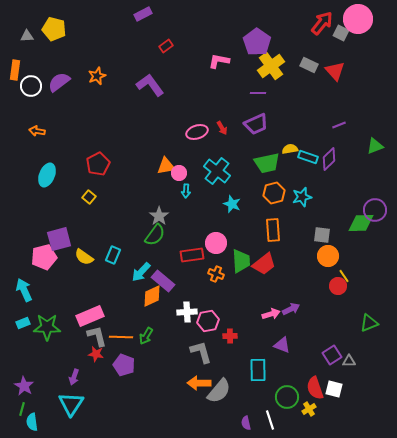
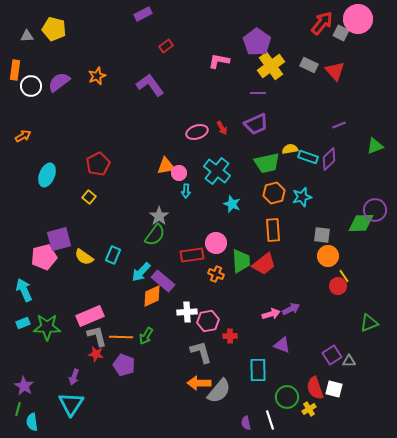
orange arrow at (37, 131): moved 14 px left, 5 px down; rotated 140 degrees clockwise
green line at (22, 409): moved 4 px left
